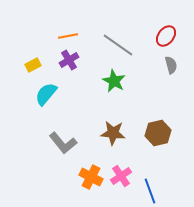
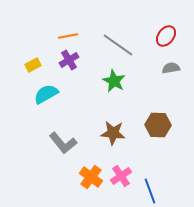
gray semicircle: moved 3 px down; rotated 84 degrees counterclockwise
cyan semicircle: rotated 20 degrees clockwise
brown hexagon: moved 8 px up; rotated 15 degrees clockwise
orange cross: rotated 10 degrees clockwise
